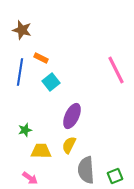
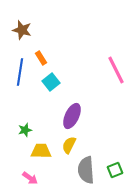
orange rectangle: rotated 32 degrees clockwise
green square: moved 6 px up
